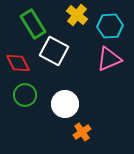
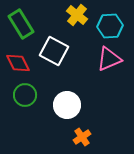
green rectangle: moved 12 px left
white circle: moved 2 px right, 1 px down
orange cross: moved 5 px down
